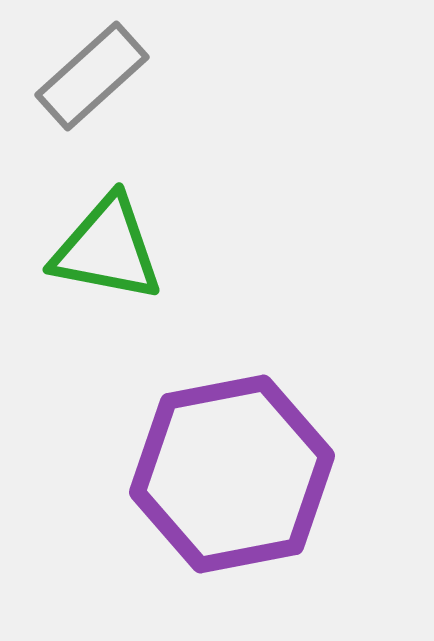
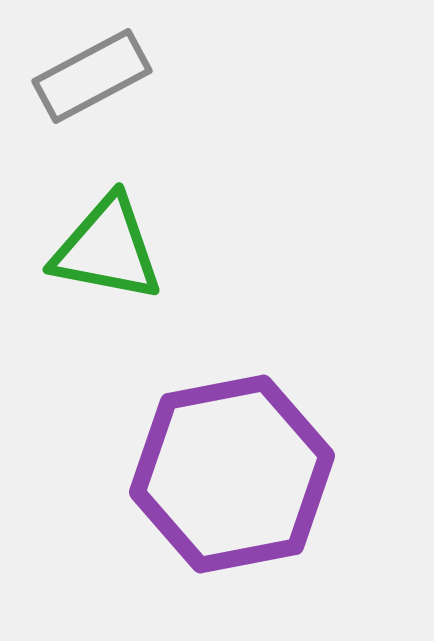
gray rectangle: rotated 14 degrees clockwise
